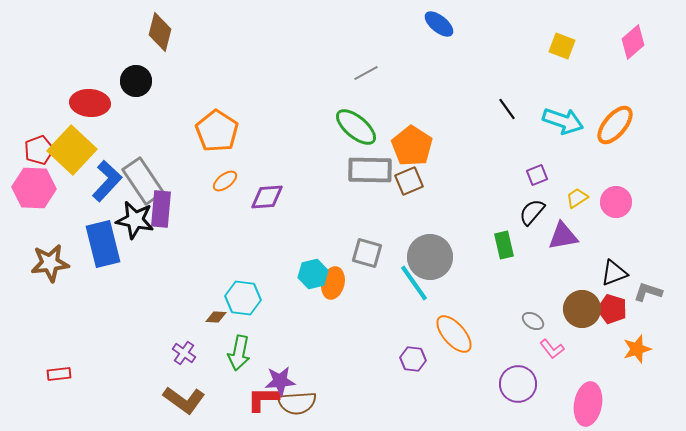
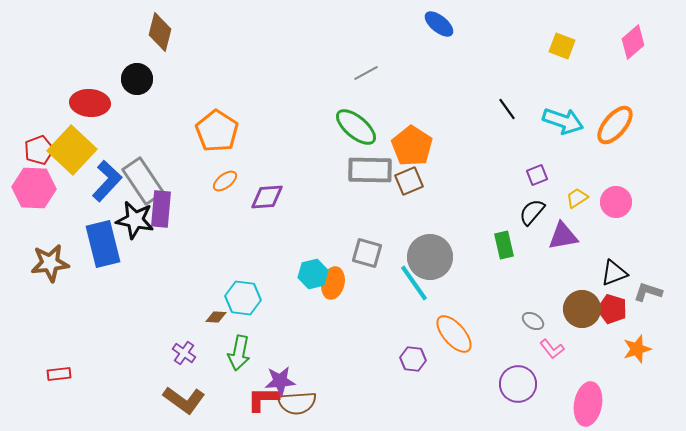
black circle at (136, 81): moved 1 px right, 2 px up
